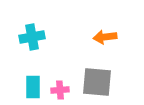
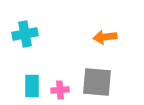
cyan cross: moved 7 px left, 3 px up
cyan rectangle: moved 1 px left, 1 px up
